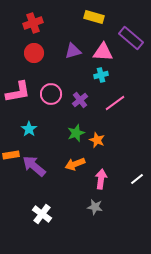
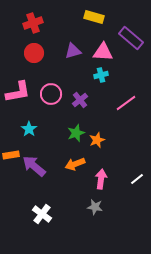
pink line: moved 11 px right
orange star: rotated 28 degrees clockwise
